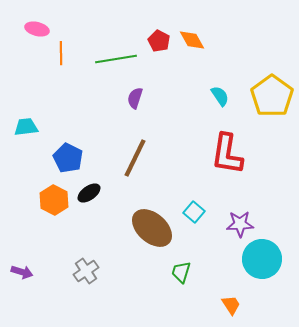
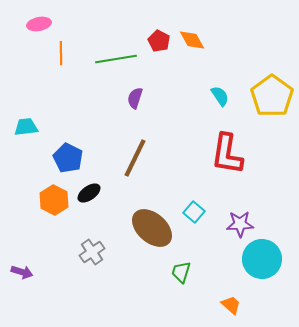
pink ellipse: moved 2 px right, 5 px up; rotated 25 degrees counterclockwise
gray cross: moved 6 px right, 19 px up
orange trapezoid: rotated 15 degrees counterclockwise
